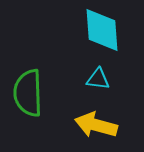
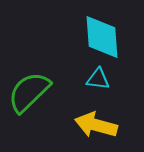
cyan diamond: moved 7 px down
green semicircle: moved 1 px right, 1 px up; rotated 48 degrees clockwise
